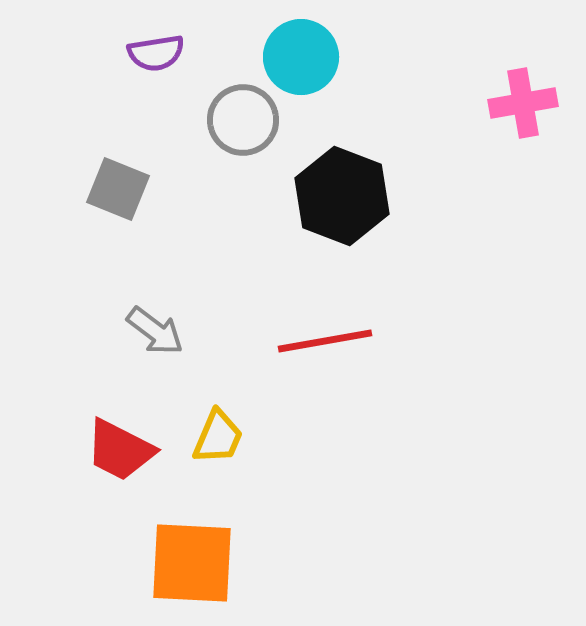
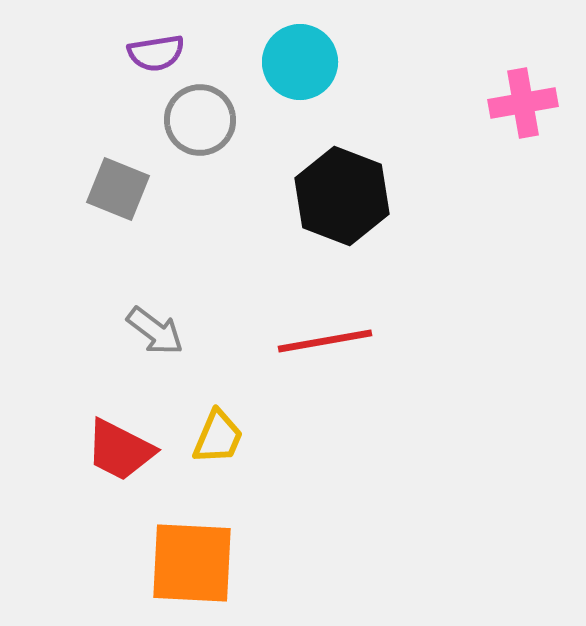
cyan circle: moved 1 px left, 5 px down
gray circle: moved 43 px left
